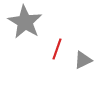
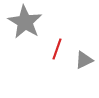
gray triangle: moved 1 px right
